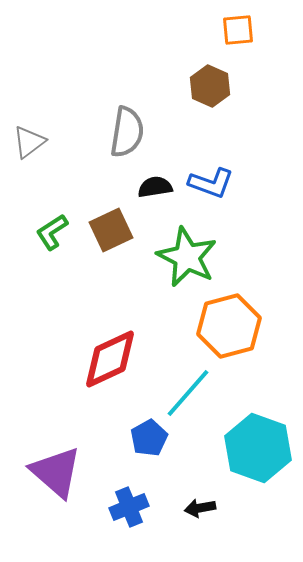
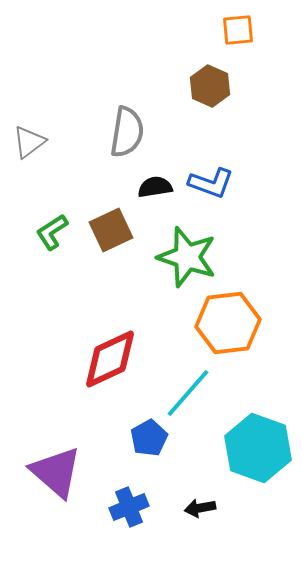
green star: rotated 8 degrees counterclockwise
orange hexagon: moved 1 px left, 3 px up; rotated 8 degrees clockwise
